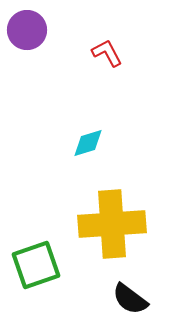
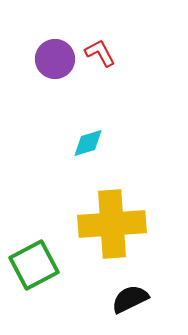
purple circle: moved 28 px right, 29 px down
red L-shape: moved 7 px left
green square: moved 2 px left; rotated 9 degrees counterclockwise
black semicircle: rotated 117 degrees clockwise
